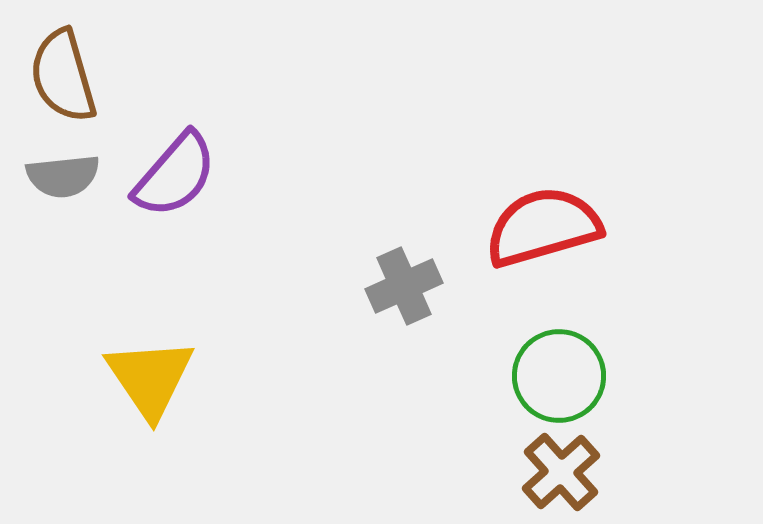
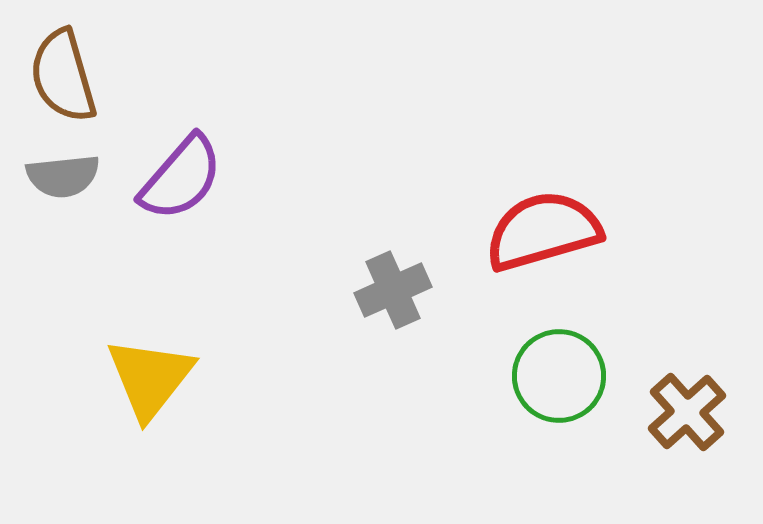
purple semicircle: moved 6 px right, 3 px down
red semicircle: moved 4 px down
gray cross: moved 11 px left, 4 px down
yellow triangle: rotated 12 degrees clockwise
brown cross: moved 126 px right, 60 px up
